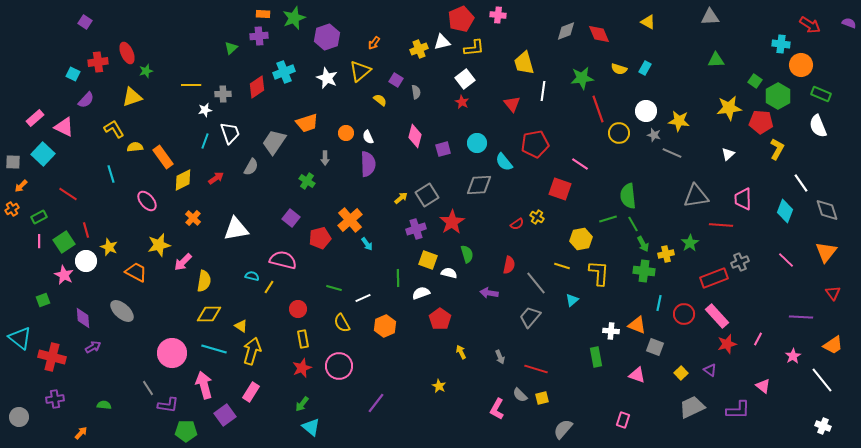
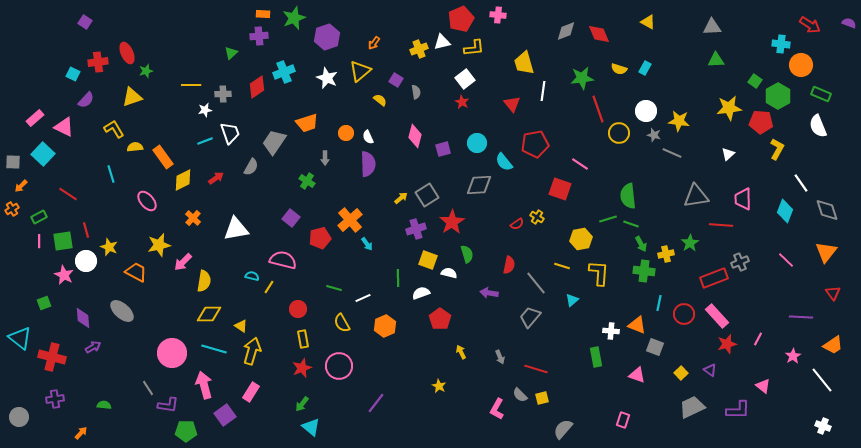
gray triangle at (710, 17): moved 2 px right, 10 px down
green triangle at (231, 48): moved 5 px down
cyan line at (205, 141): rotated 49 degrees clockwise
green line at (633, 224): moved 2 px left; rotated 42 degrees counterclockwise
green square at (64, 242): moved 1 px left, 1 px up; rotated 25 degrees clockwise
green arrow at (643, 244): moved 2 px left
green square at (43, 300): moved 1 px right, 3 px down
